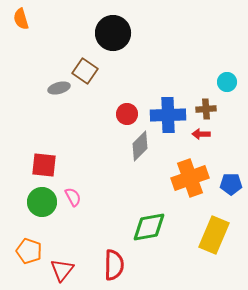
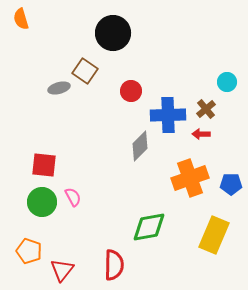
brown cross: rotated 36 degrees counterclockwise
red circle: moved 4 px right, 23 px up
